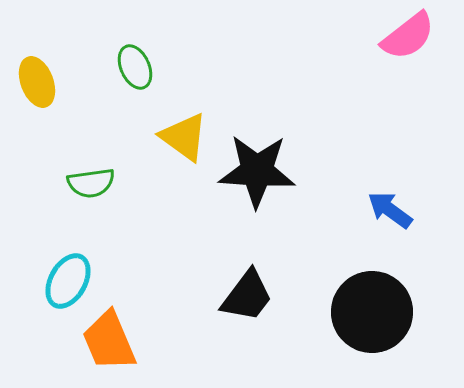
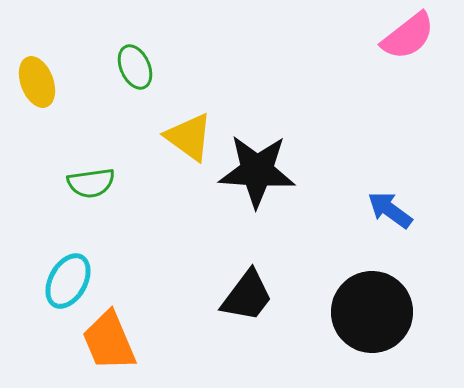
yellow triangle: moved 5 px right
